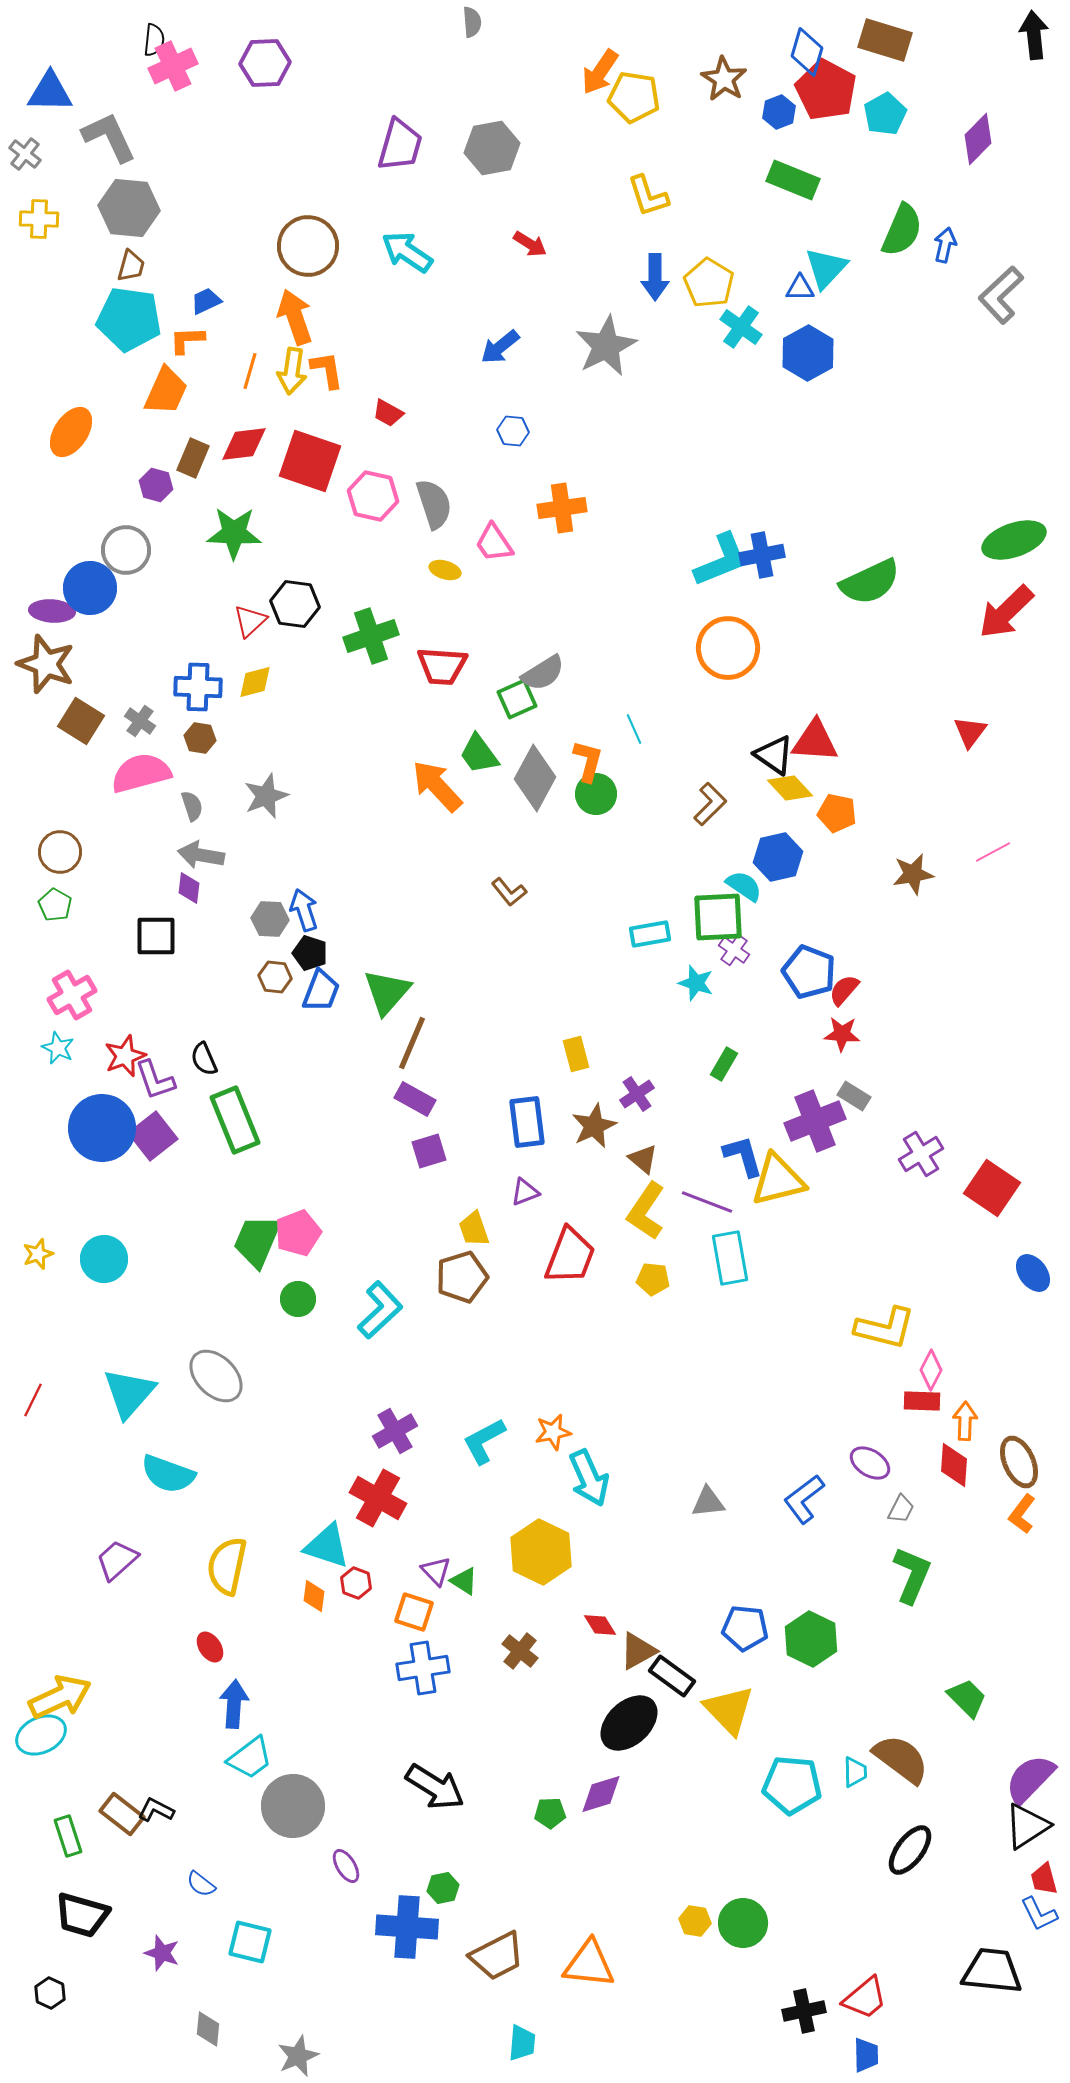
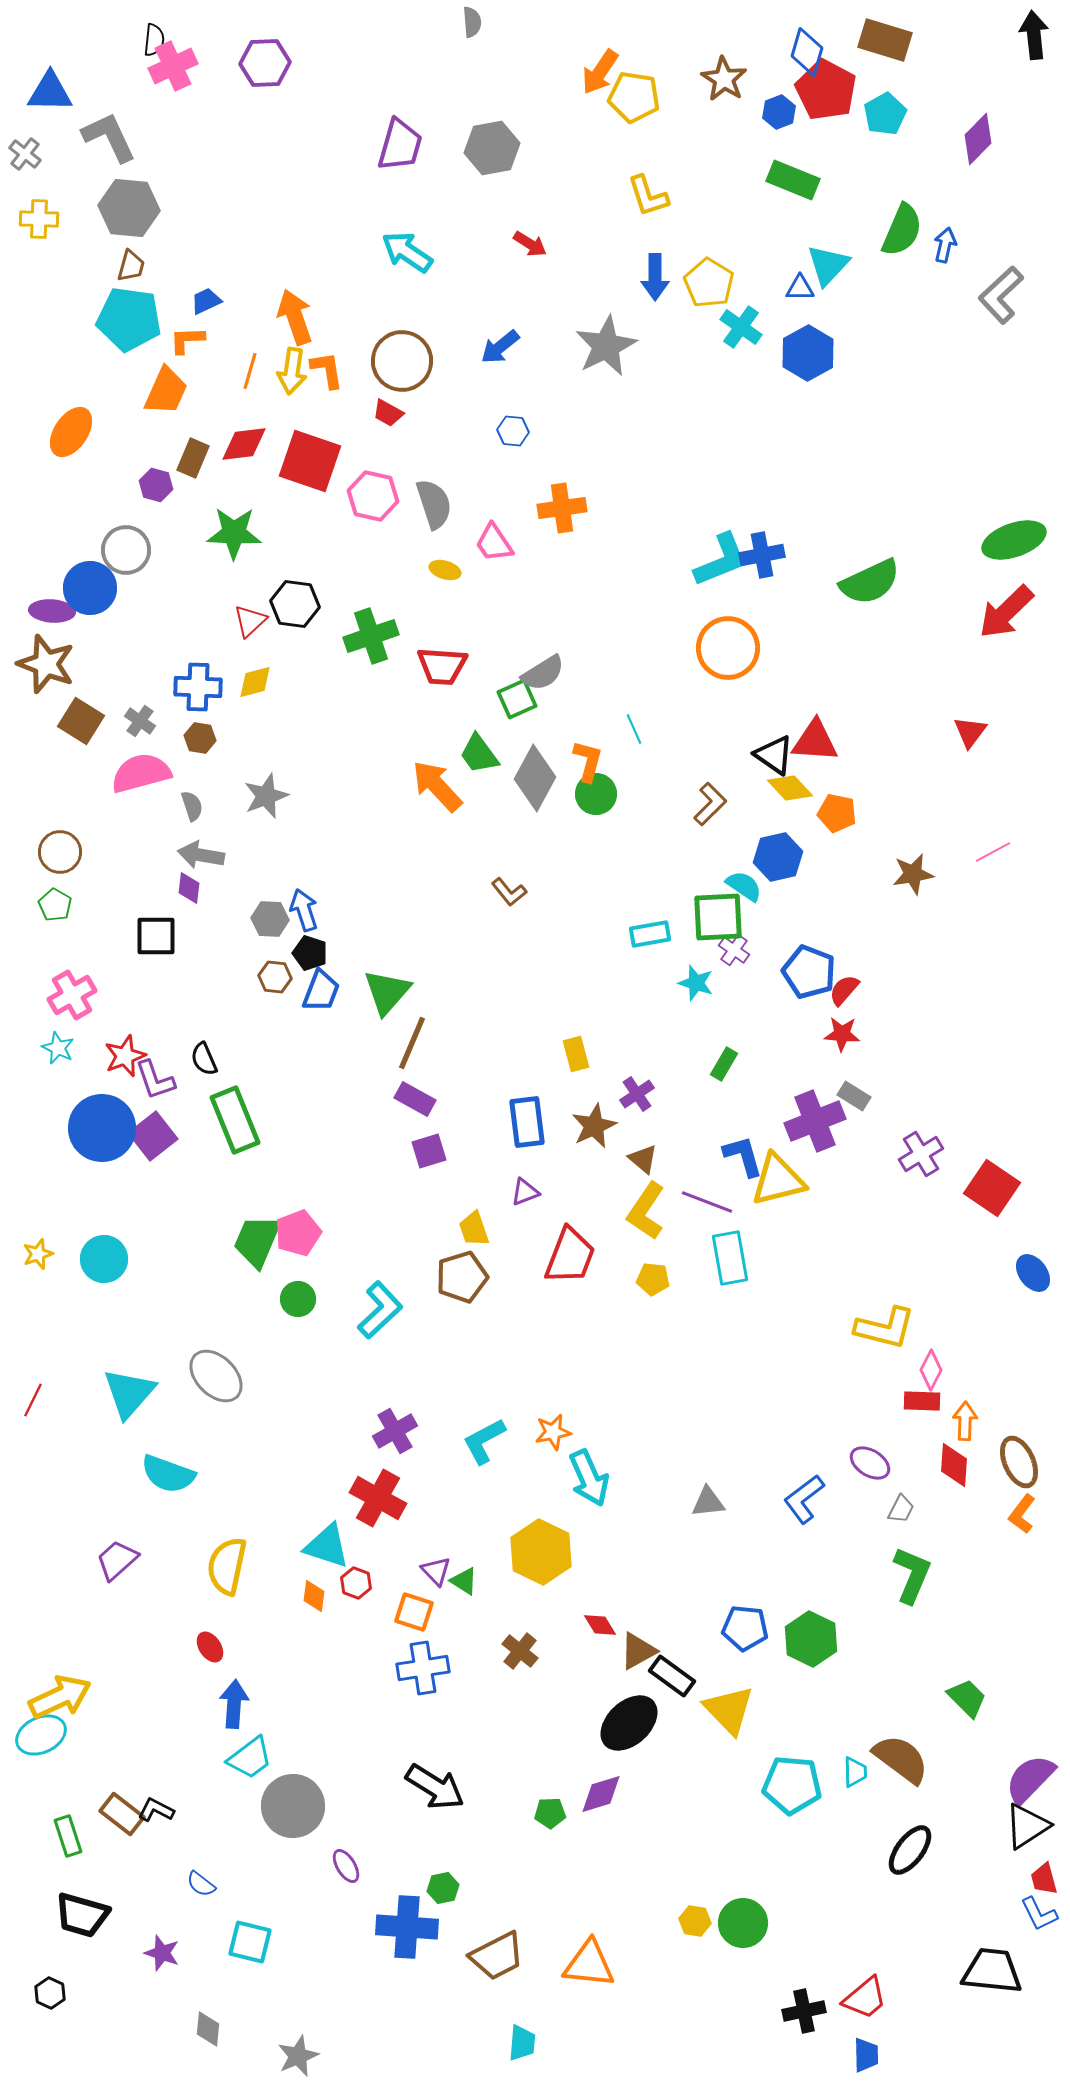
brown circle at (308, 246): moved 94 px right, 115 px down
cyan triangle at (826, 268): moved 2 px right, 3 px up
